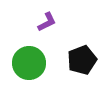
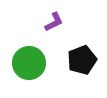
purple L-shape: moved 7 px right
